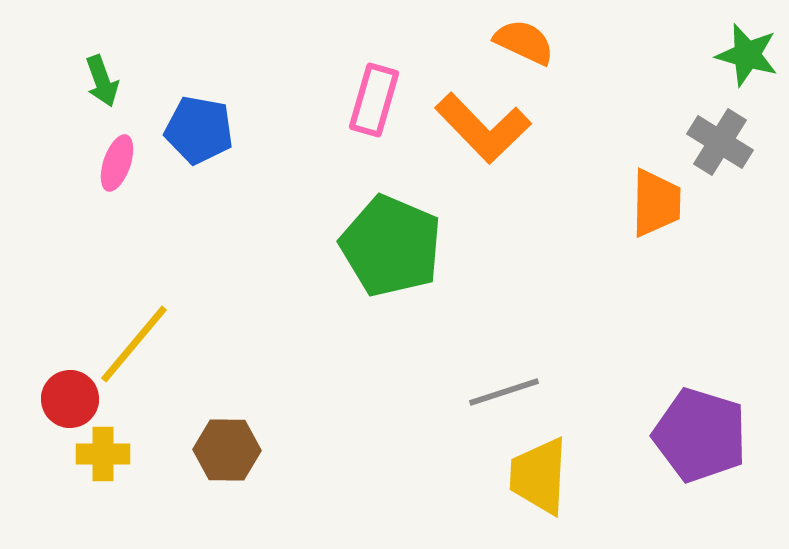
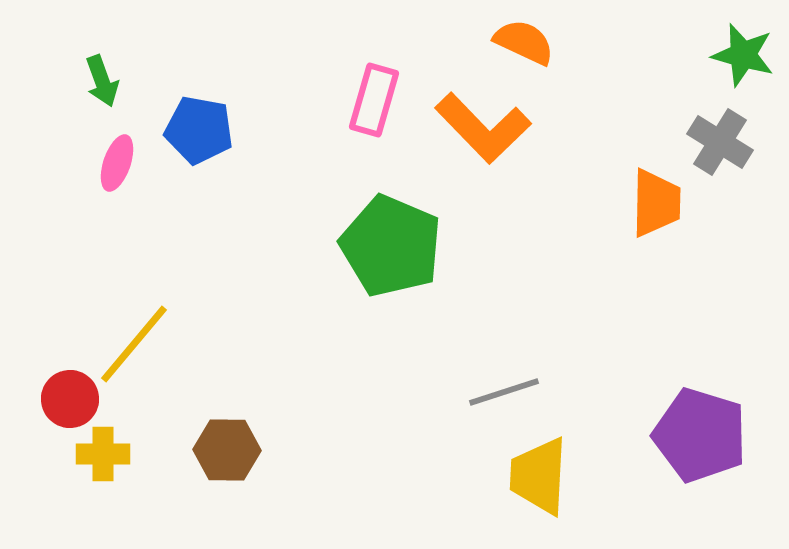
green star: moved 4 px left
